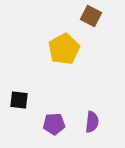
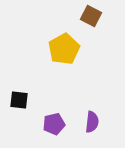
purple pentagon: rotated 10 degrees counterclockwise
